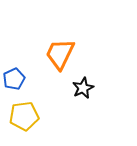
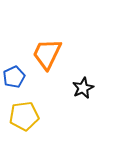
orange trapezoid: moved 13 px left
blue pentagon: moved 2 px up
